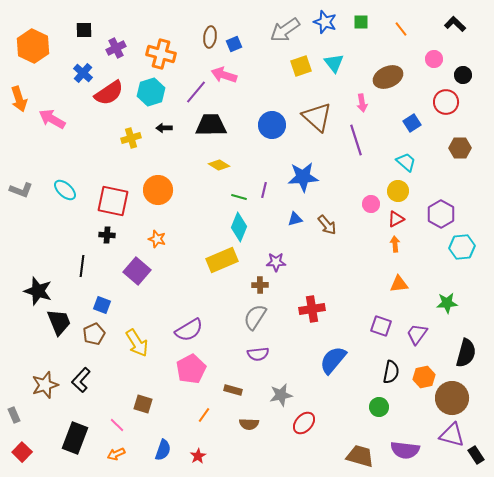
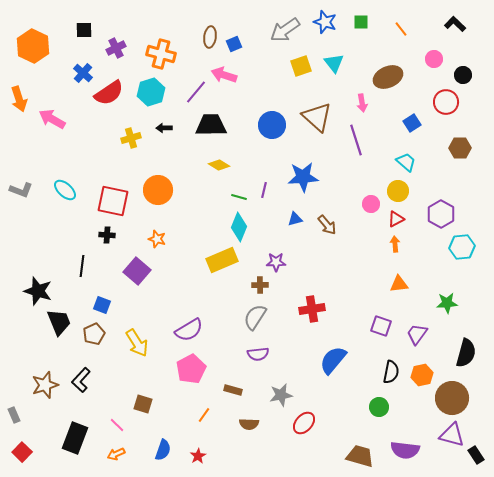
orange hexagon at (424, 377): moved 2 px left, 2 px up
